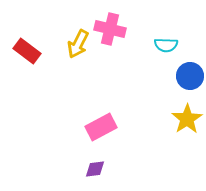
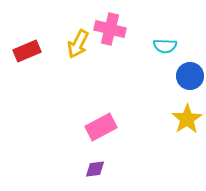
cyan semicircle: moved 1 px left, 1 px down
red rectangle: rotated 60 degrees counterclockwise
